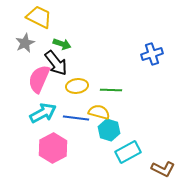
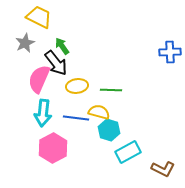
green arrow: moved 2 px down; rotated 144 degrees counterclockwise
blue cross: moved 18 px right, 2 px up; rotated 15 degrees clockwise
cyan arrow: rotated 124 degrees clockwise
